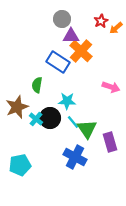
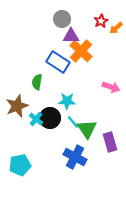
green semicircle: moved 3 px up
brown star: moved 1 px up
